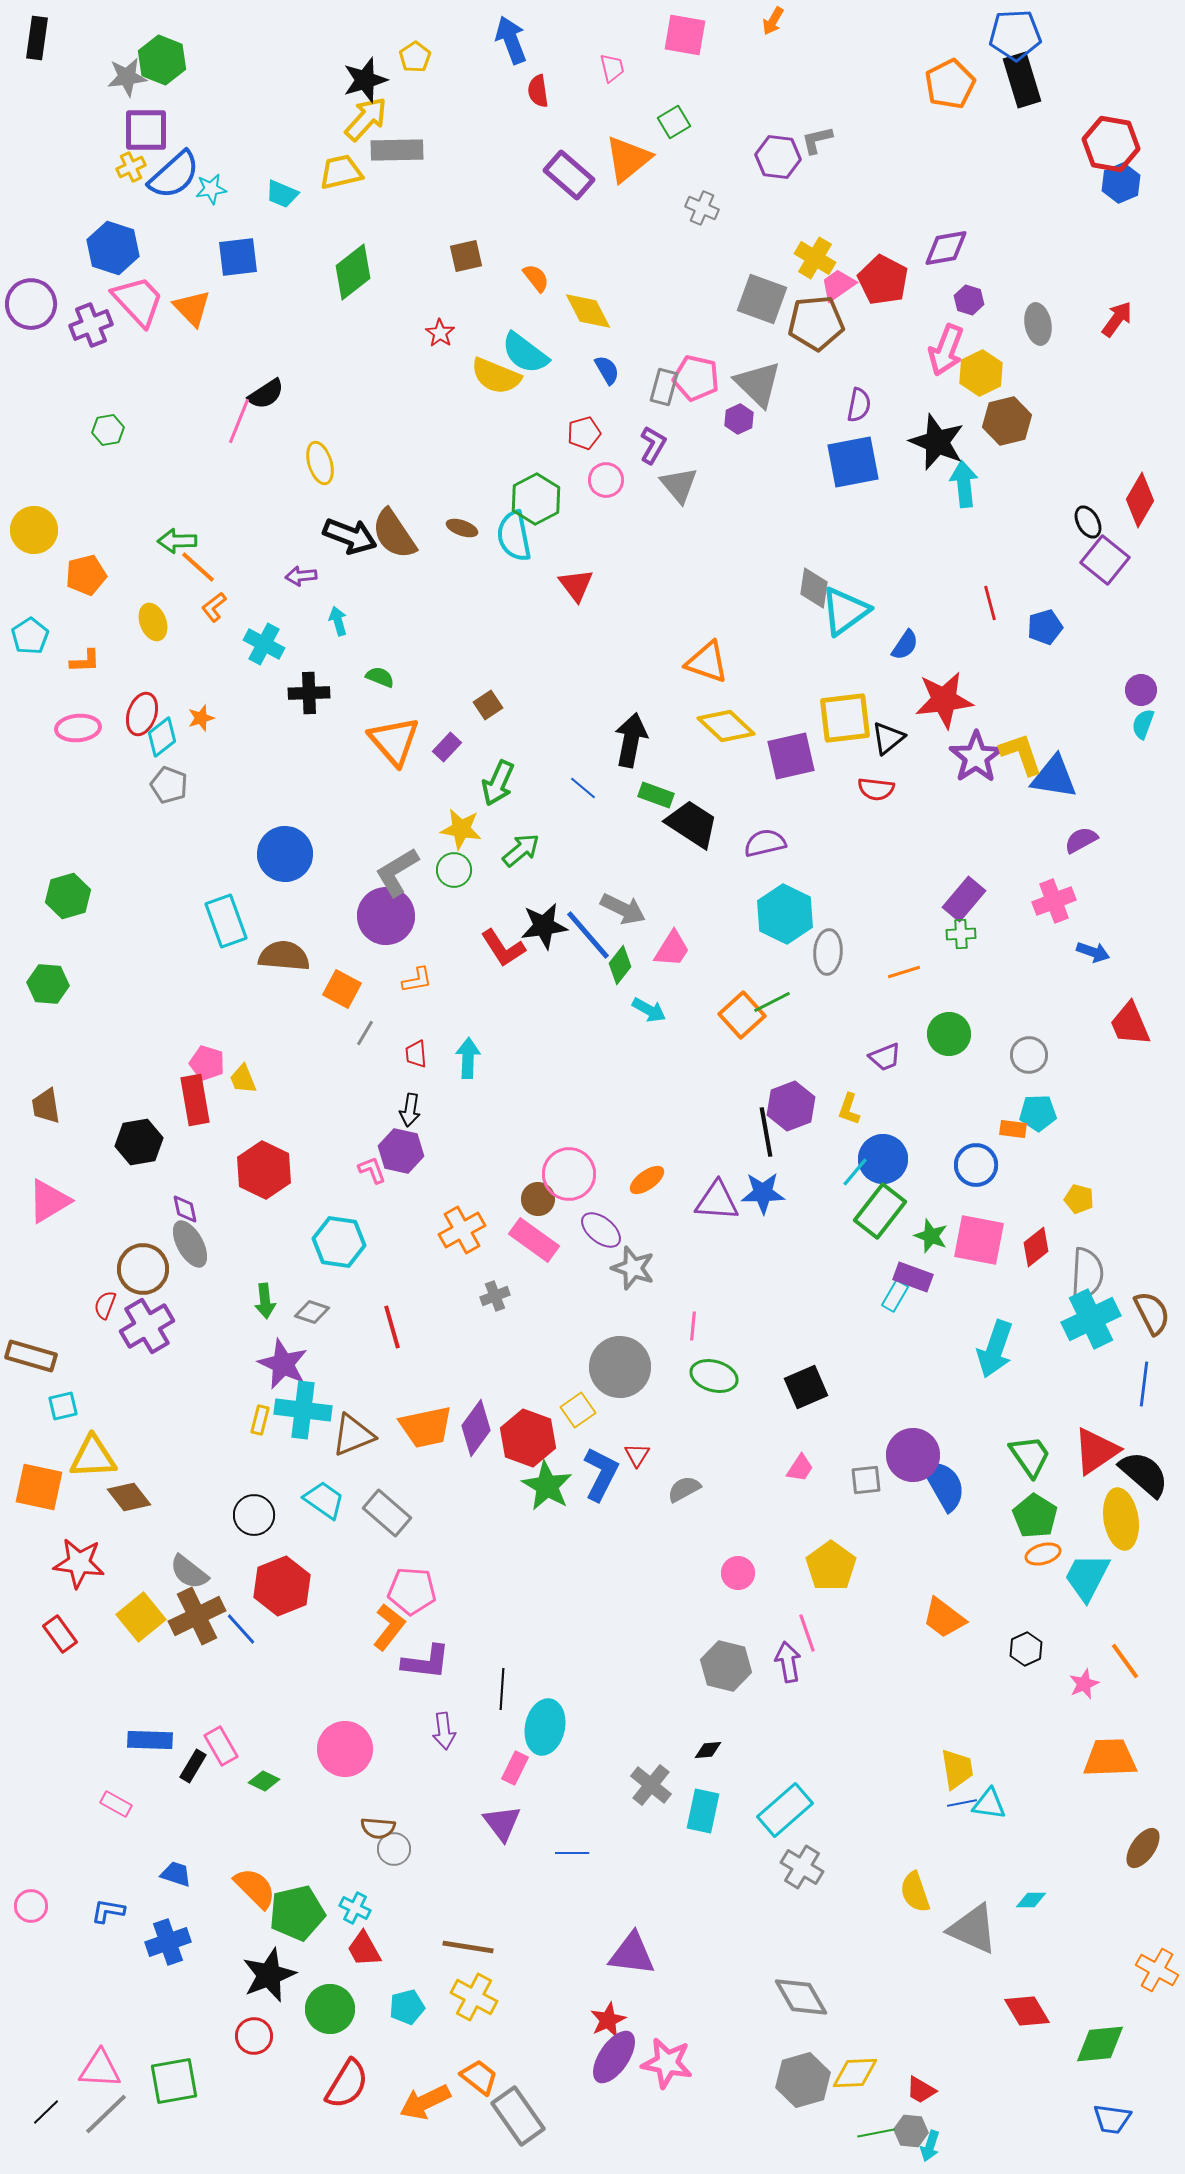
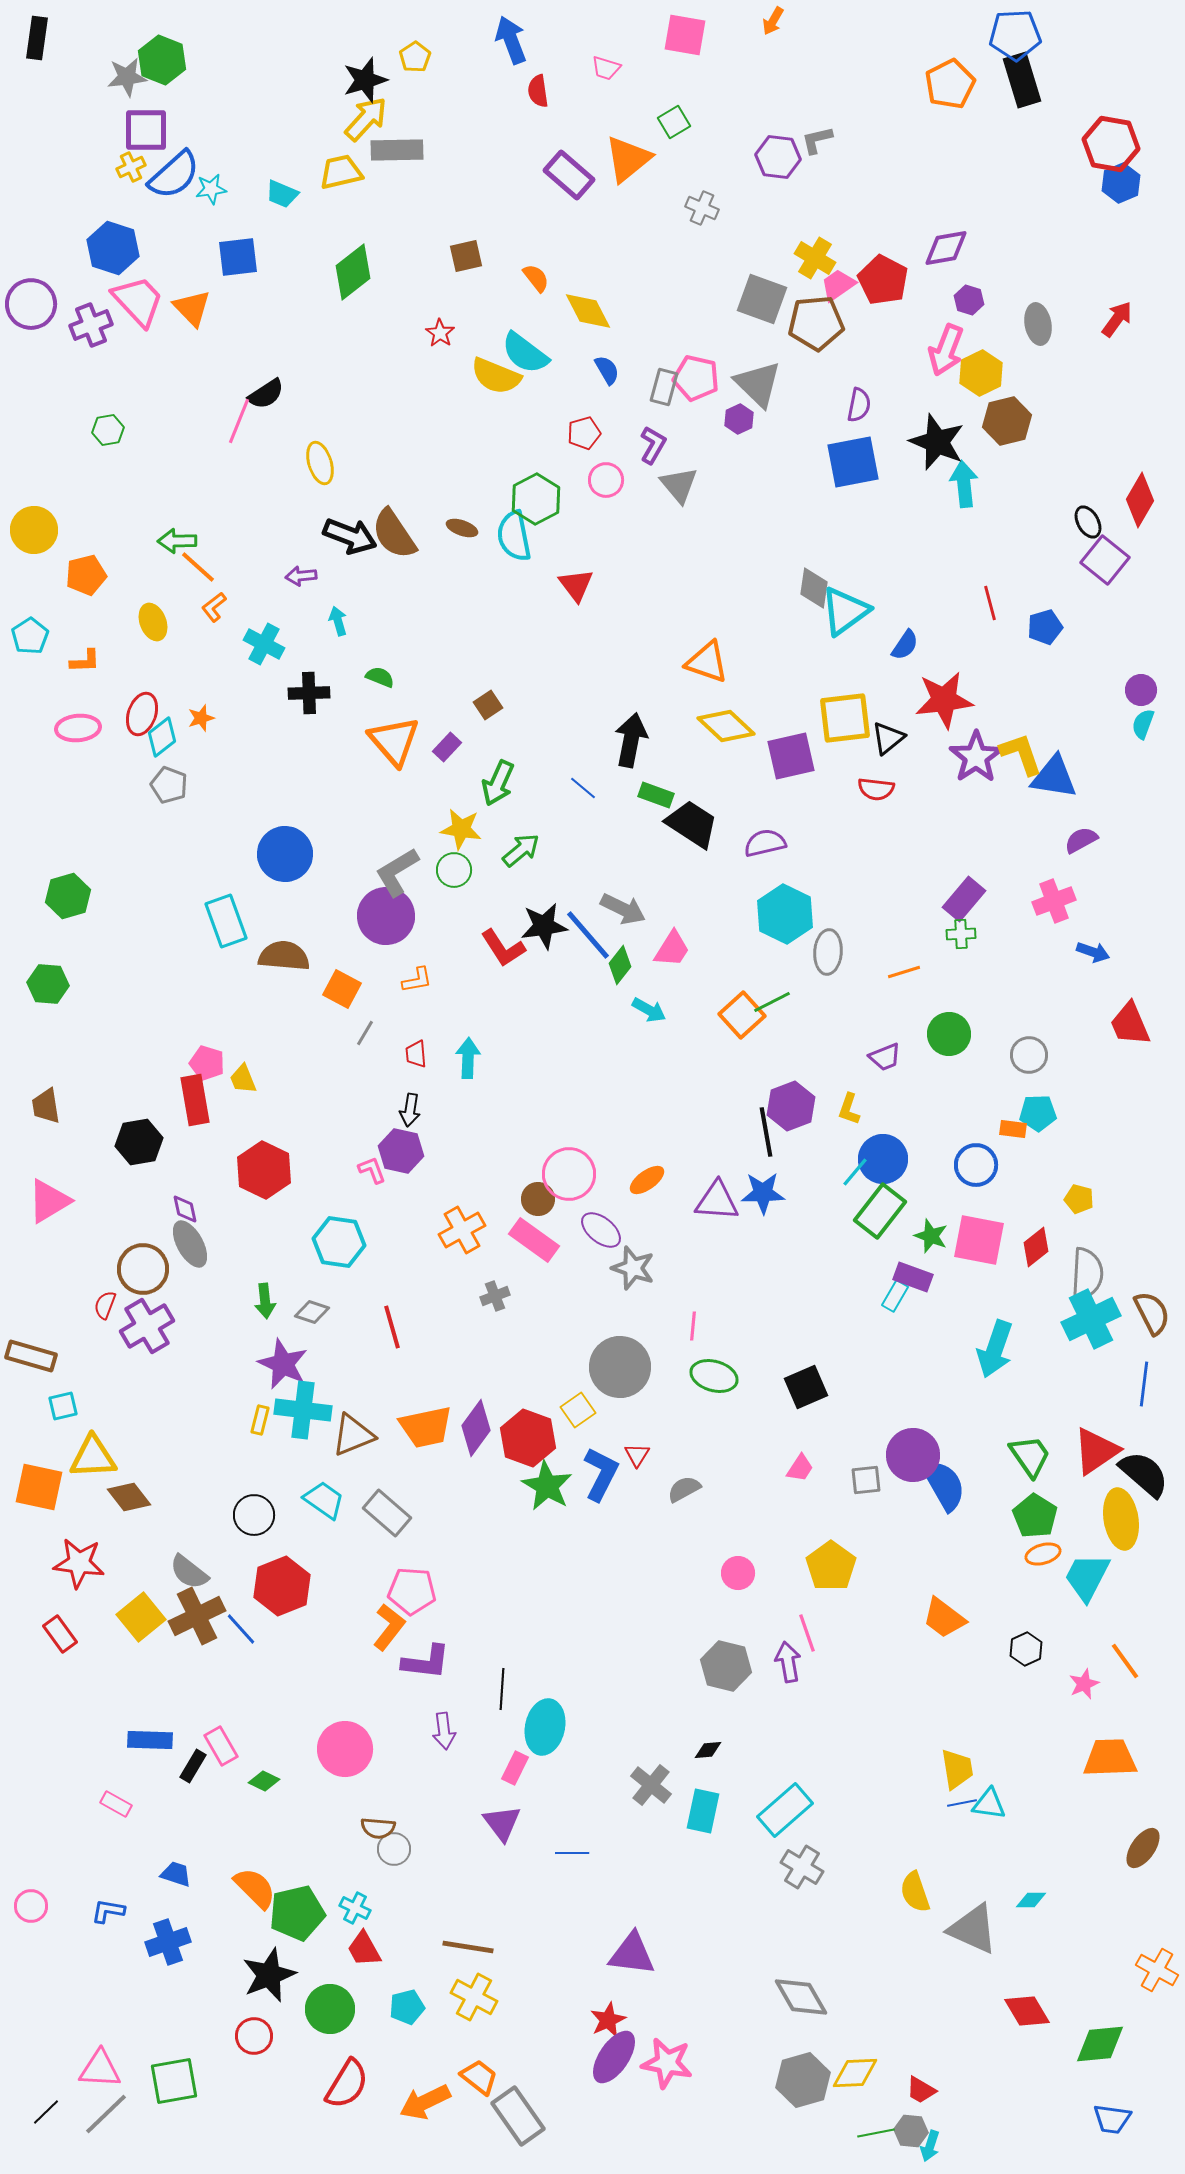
pink trapezoid at (612, 68): moved 6 px left; rotated 120 degrees clockwise
